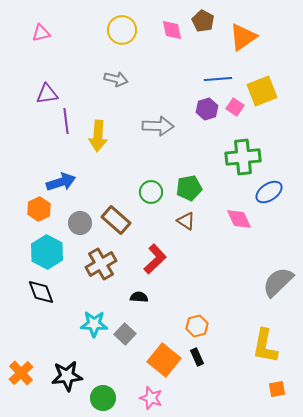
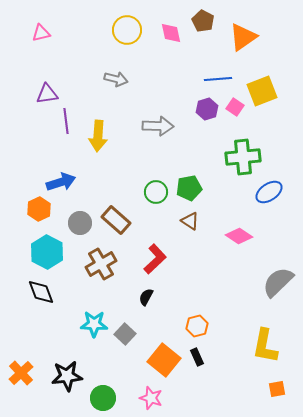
yellow circle at (122, 30): moved 5 px right
pink diamond at (172, 30): moved 1 px left, 3 px down
green circle at (151, 192): moved 5 px right
pink diamond at (239, 219): moved 17 px down; rotated 32 degrees counterclockwise
brown triangle at (186, 221): moved 4 px right
black semicircle at (139, 297): moved 7 px right; rotated 66 degrees counterclockwise
